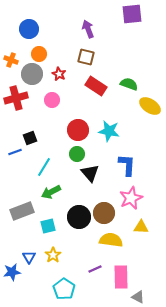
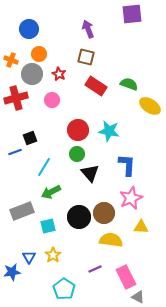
pink rectangle: moved 5 px right; rotated 25 degrees counterclockwise
